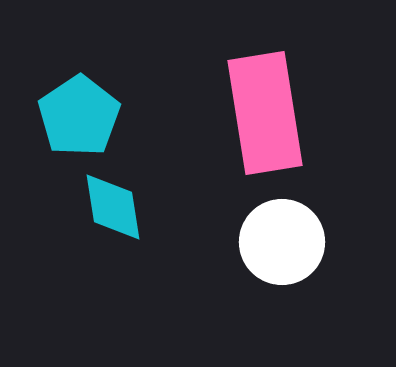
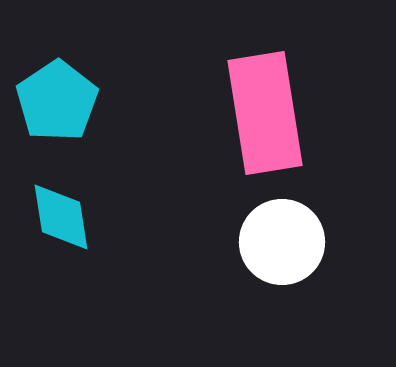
cyan pentagon: moved 22 px left, 15 px up
cyan diamond: moved 52 px left, 10 px down
